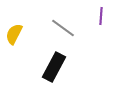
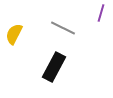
purple line: moved 3 px up; rotated 12 degrees clockwise
gray line: rotated 10 degrees counterclockwise
